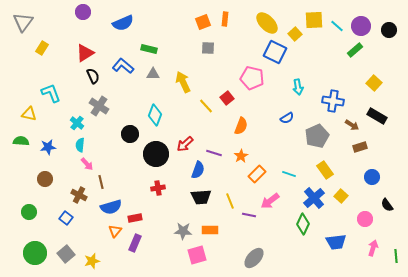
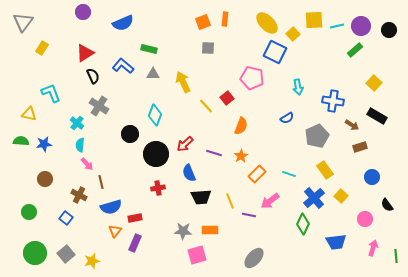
cyan line at (337, 26): rotated 56 degrees counterclockwise
yellow square at (295, 34): moved 2 px left
blue star at (48, 147): moved 4 px left, 3 px up
blue semicircle at (198, 170): moved 9 px left, 3 px down; rotated 138 degrees clockwise
